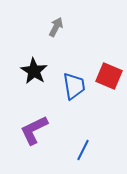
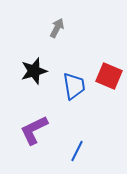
gray arrow: moved 1 px right, 1 px down
black star: rotated 24 degrees clockwise
blue line: moved 6 px left, 1 px down
